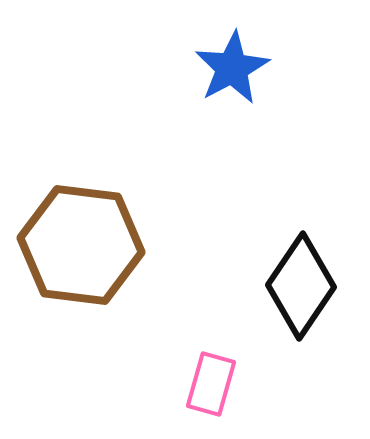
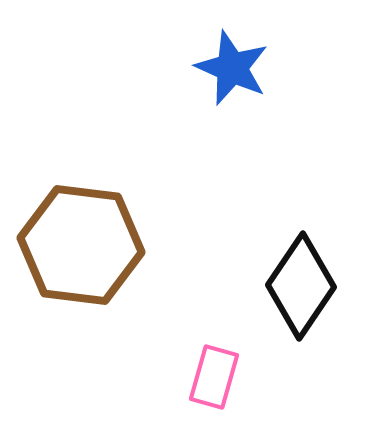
blue star: rotated 20 degrees counterclockwise
pink rectangle: moved 3 px right, 7 px up
